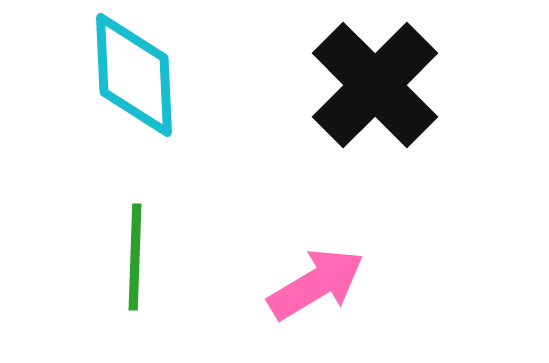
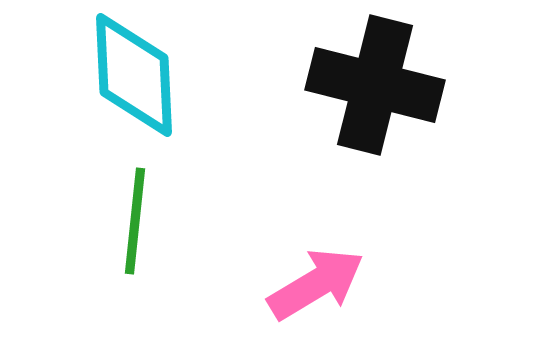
black cross: rotated 31 degrees counterclockwise
green line: moved 36 px up; rotated 4 degrees clockwise
